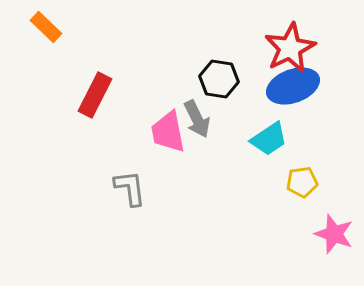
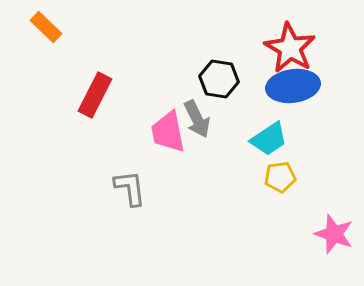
red star: rotated 15 degrees counterclockwise
blue ellipse: rotated 12 degrees clockwise
yellow pentagon: moved 22 px left, 5 px up
